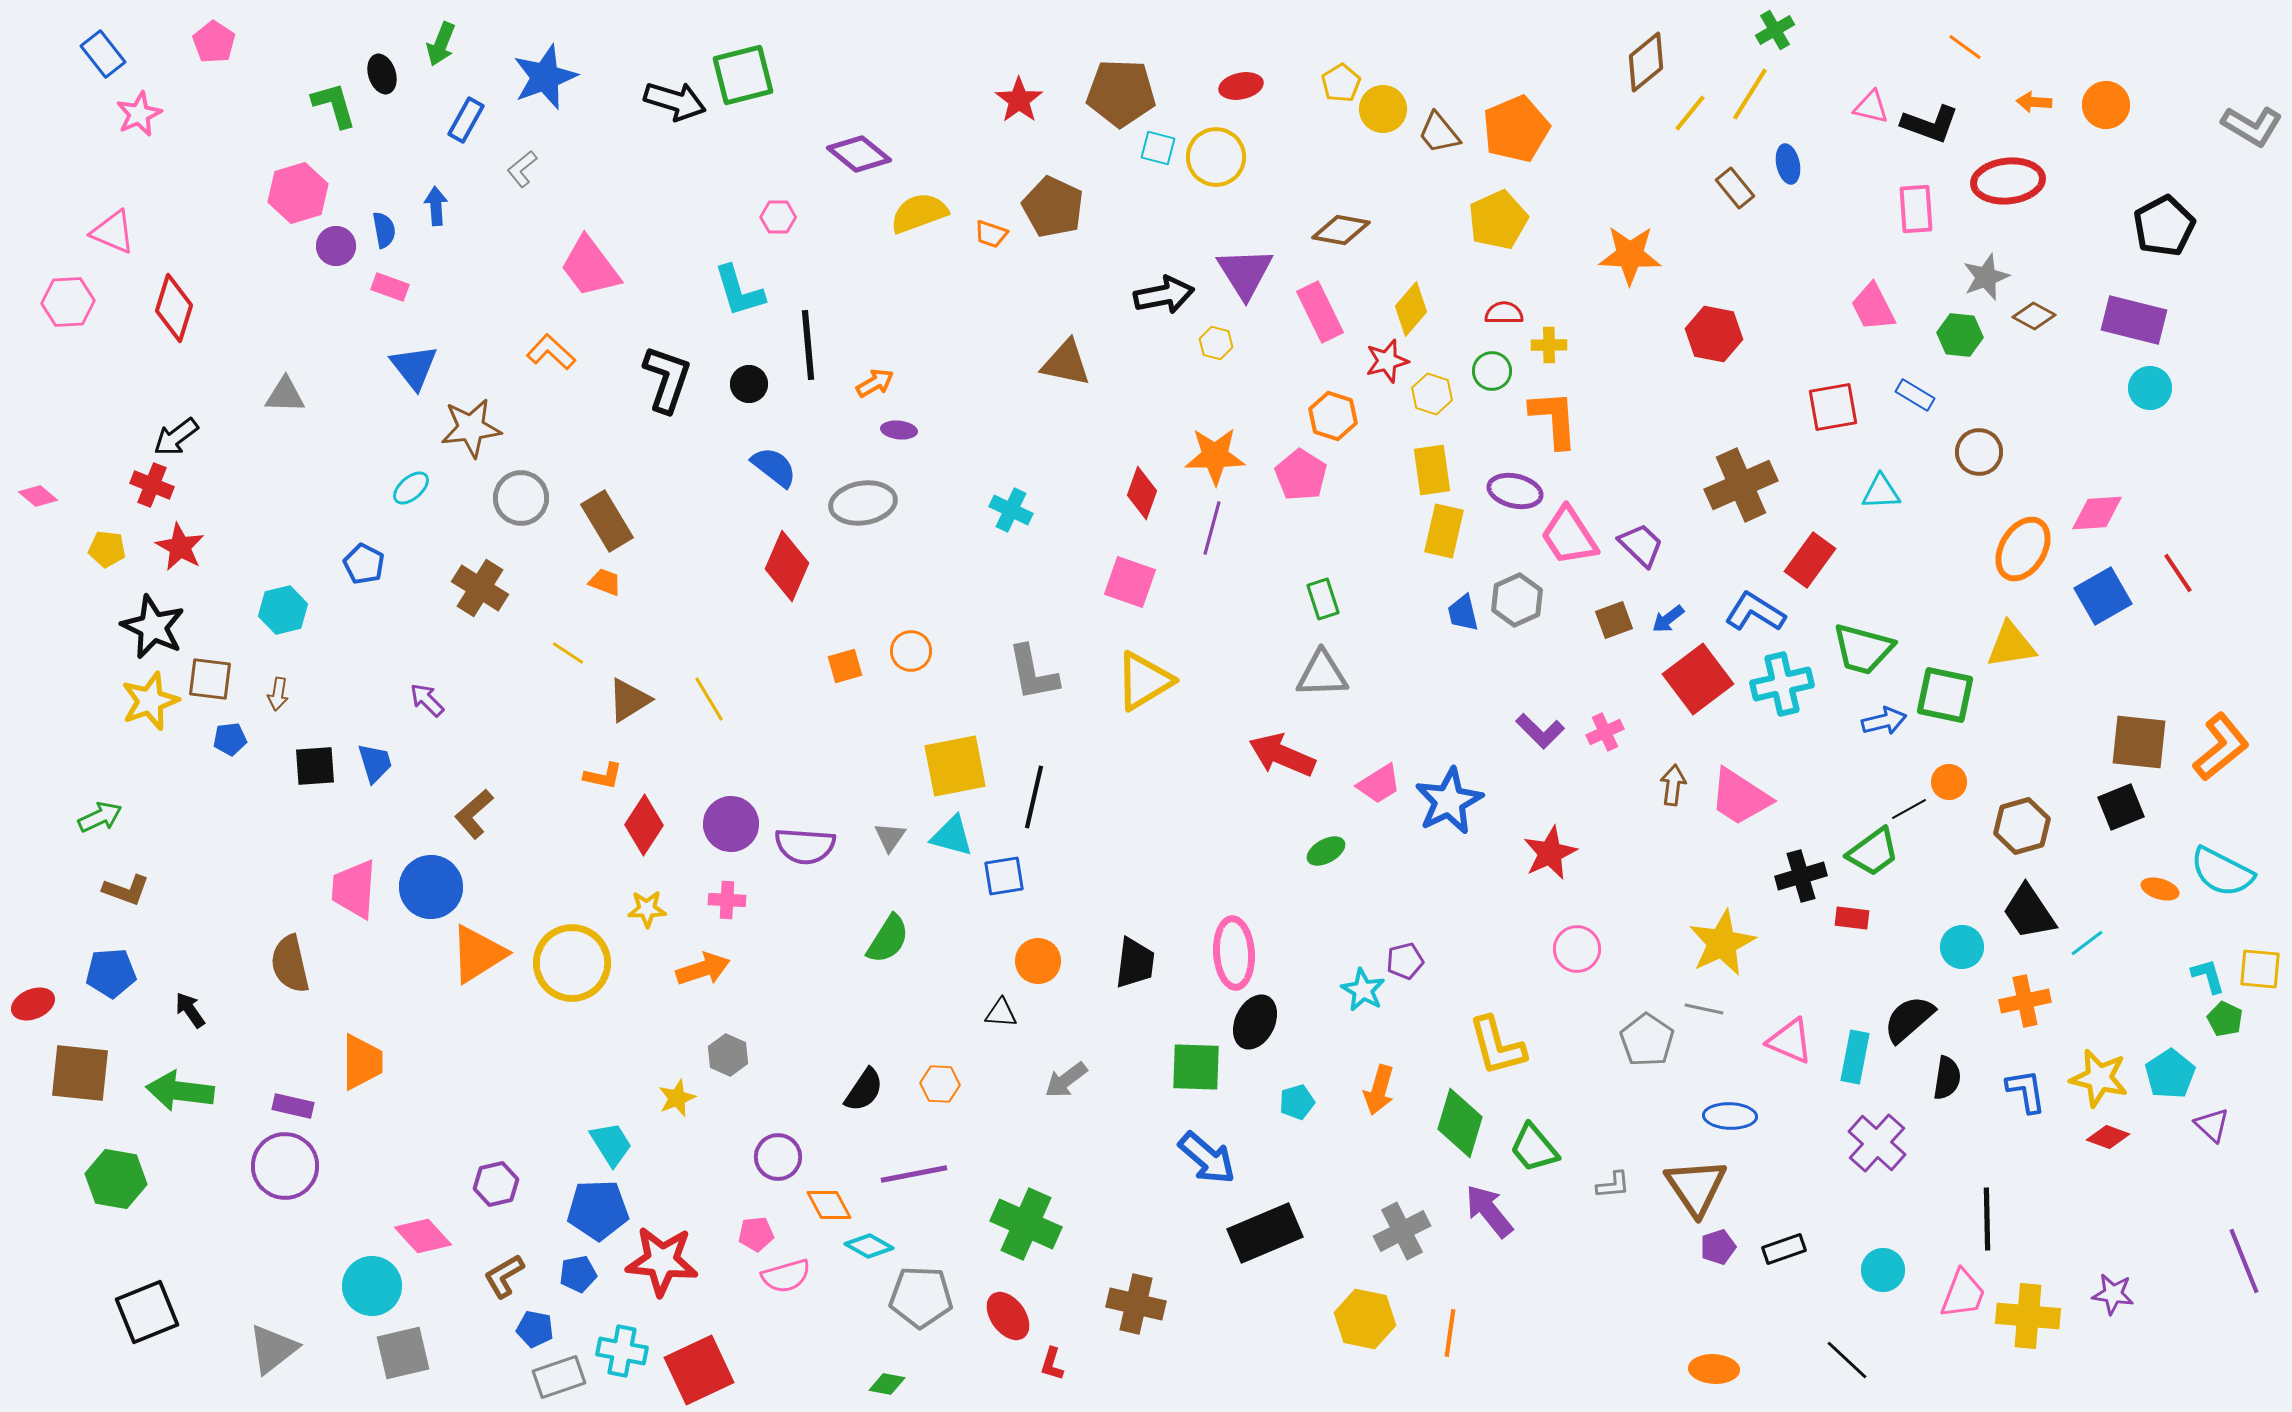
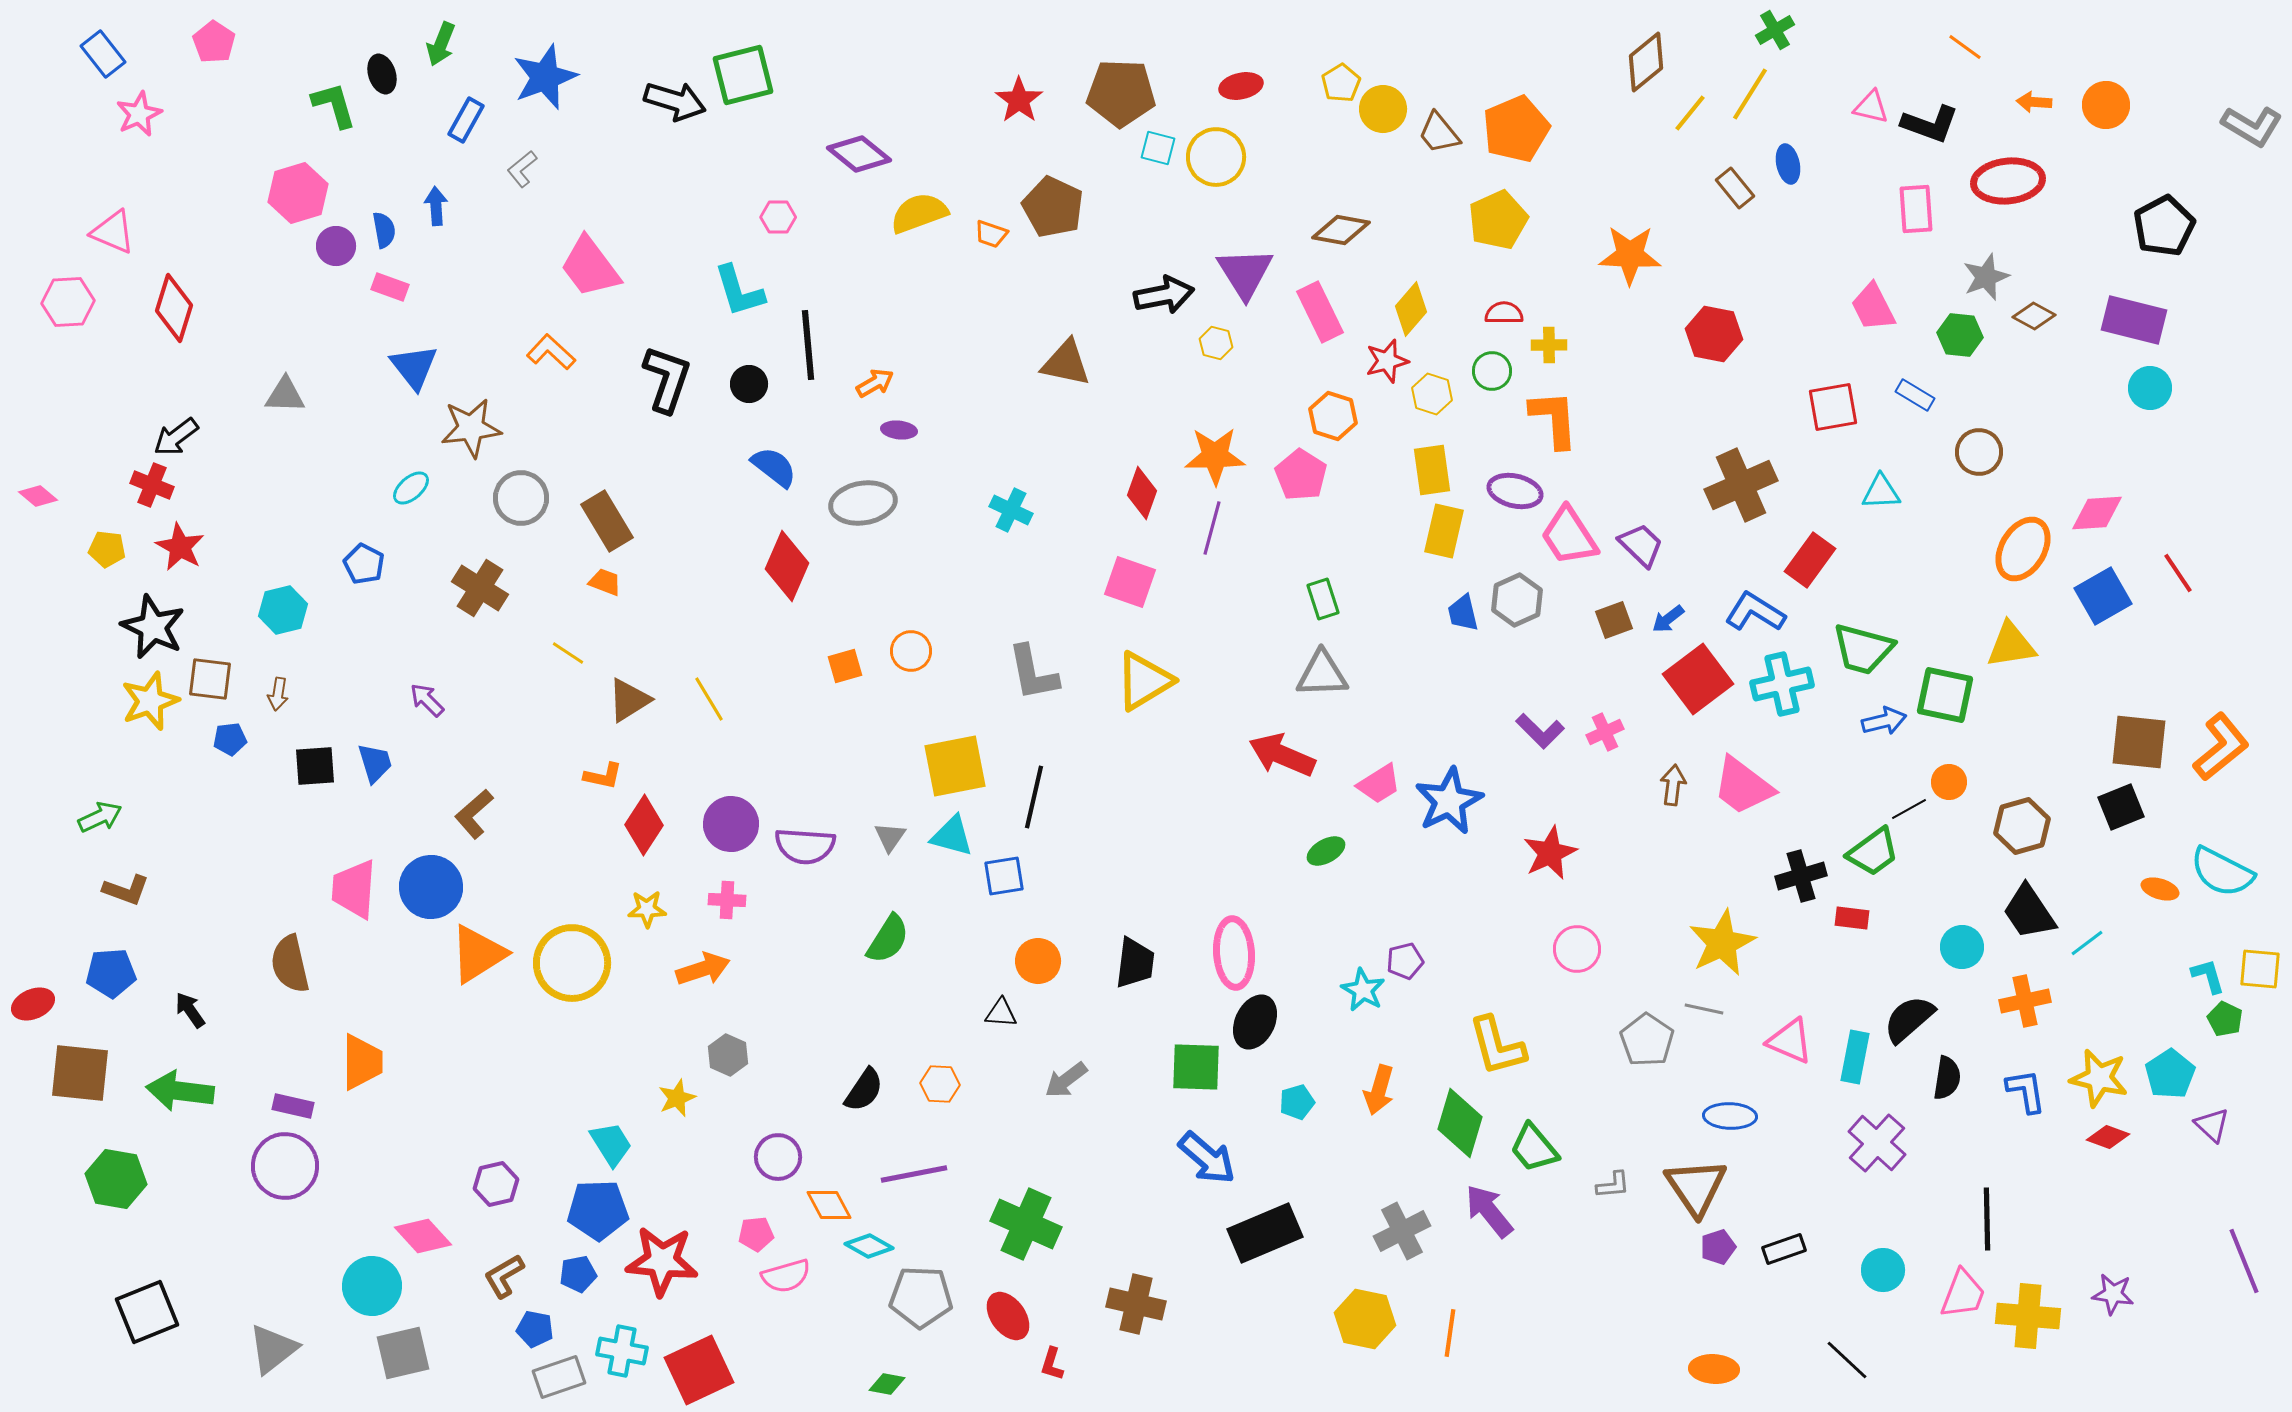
pink trapezoid at (1740, 797): moved 3 px right, 11 px up; rotated 4 degrees clockwise
